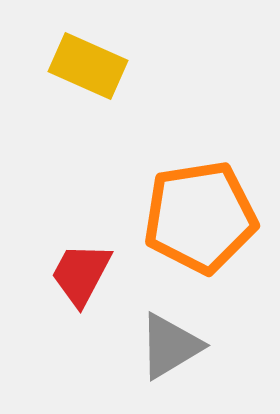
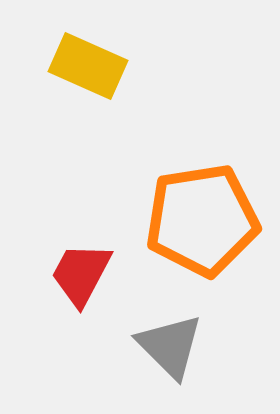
orange pentagon: moved 2 px right, 3 px down
gray triangle: rotated 44 degrees counterclockwise
